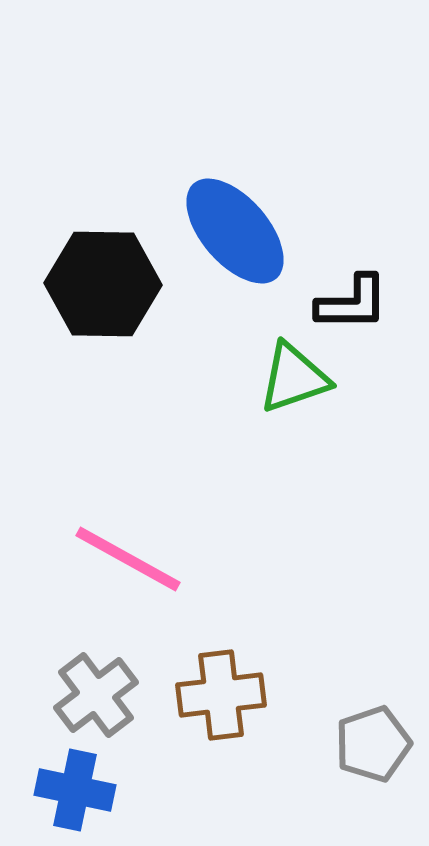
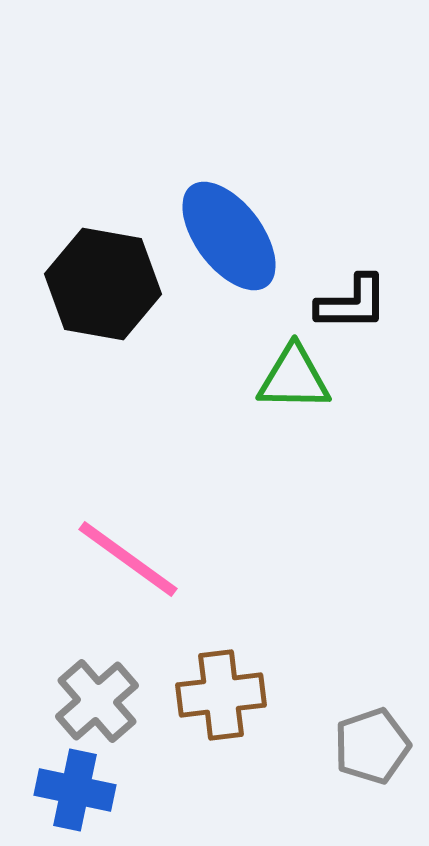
blue ellipse: moved 6 px left, 5 px down; rotated 4 degrees clockwise
black hexagon: rotated 9 degrees clockwise
green triangle: rotated 20 degrees clockwise
pink line: rotated 7 degrees clockwise
gray cross: moved 1 px right, 6 px down; rotated 4 degrees counterclockwise
gray pentagon: moved 1 px left, 2 px down
